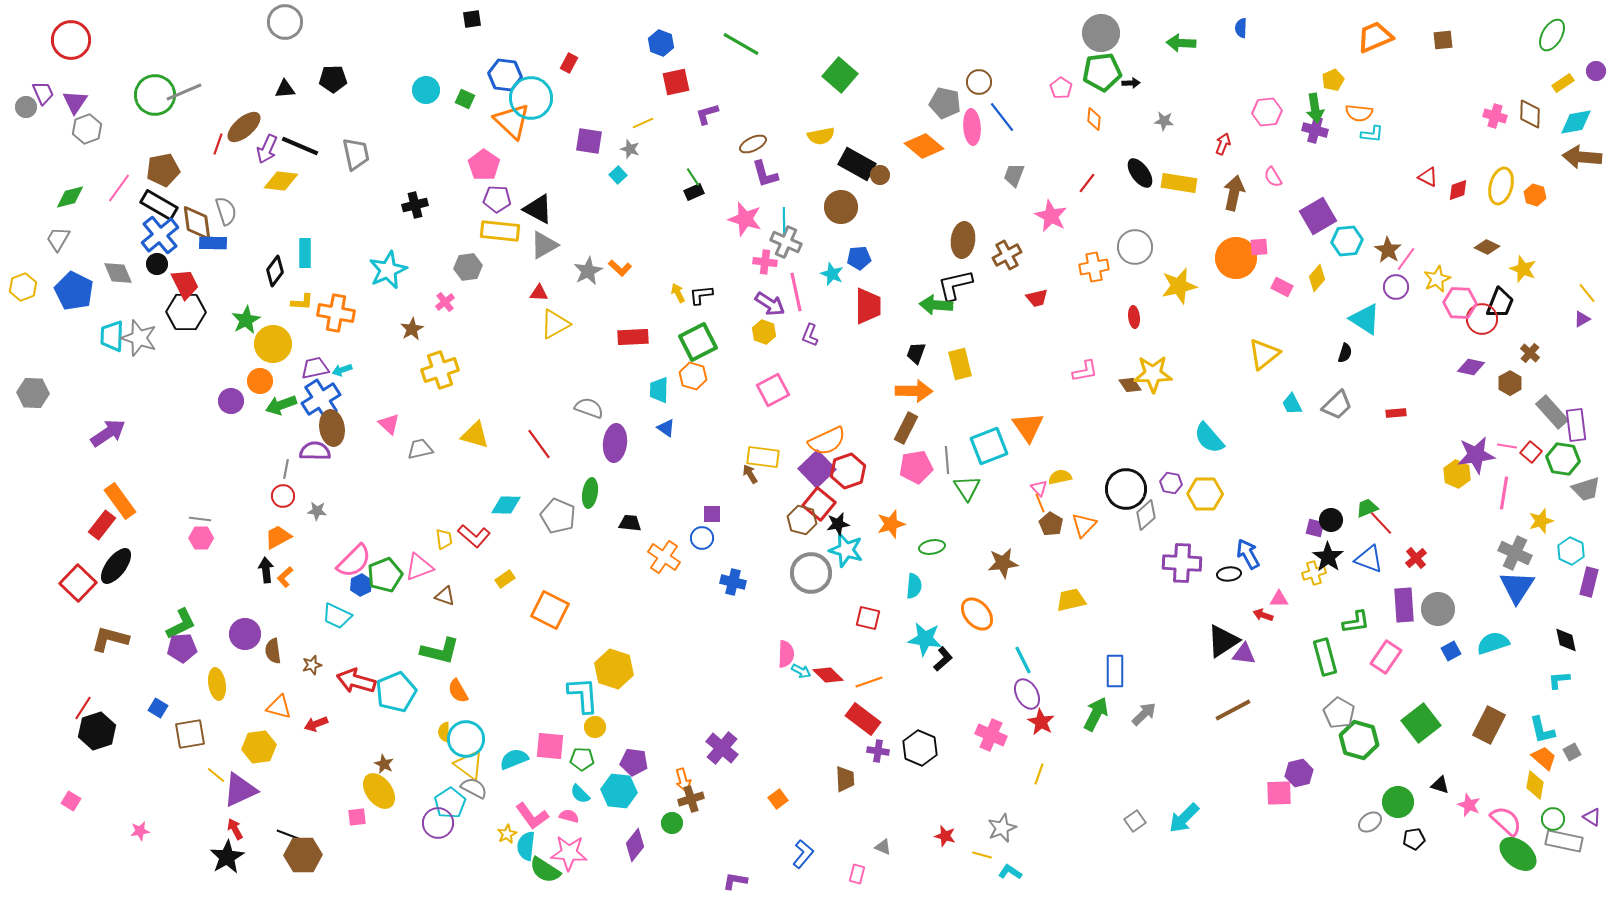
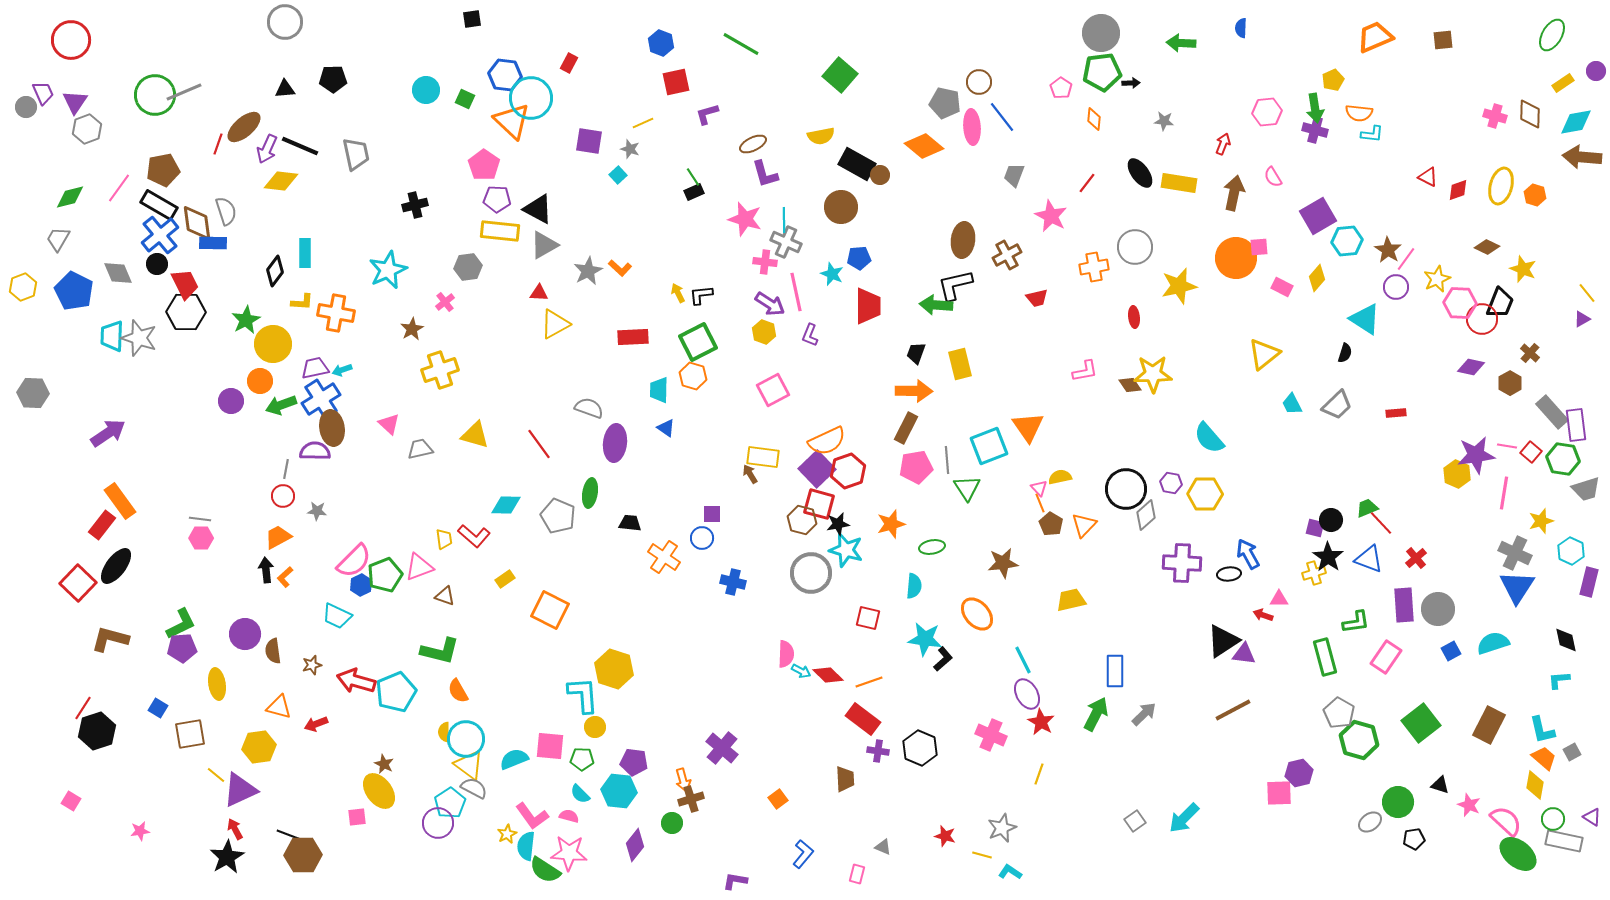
red square at (819, 504): rotated 24 degrees counterclockwise
